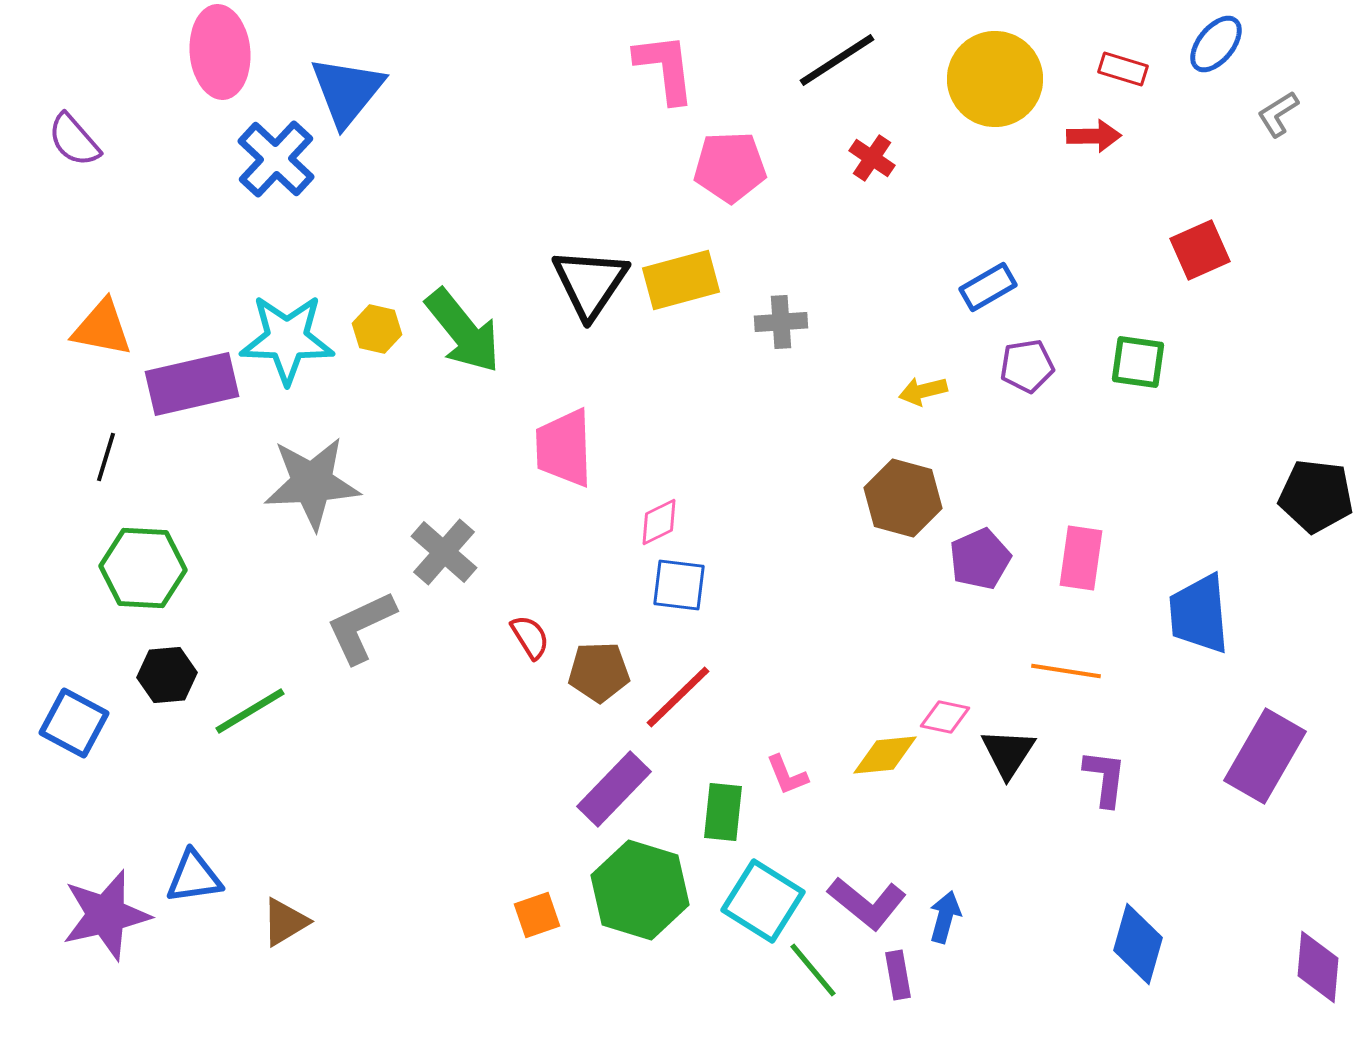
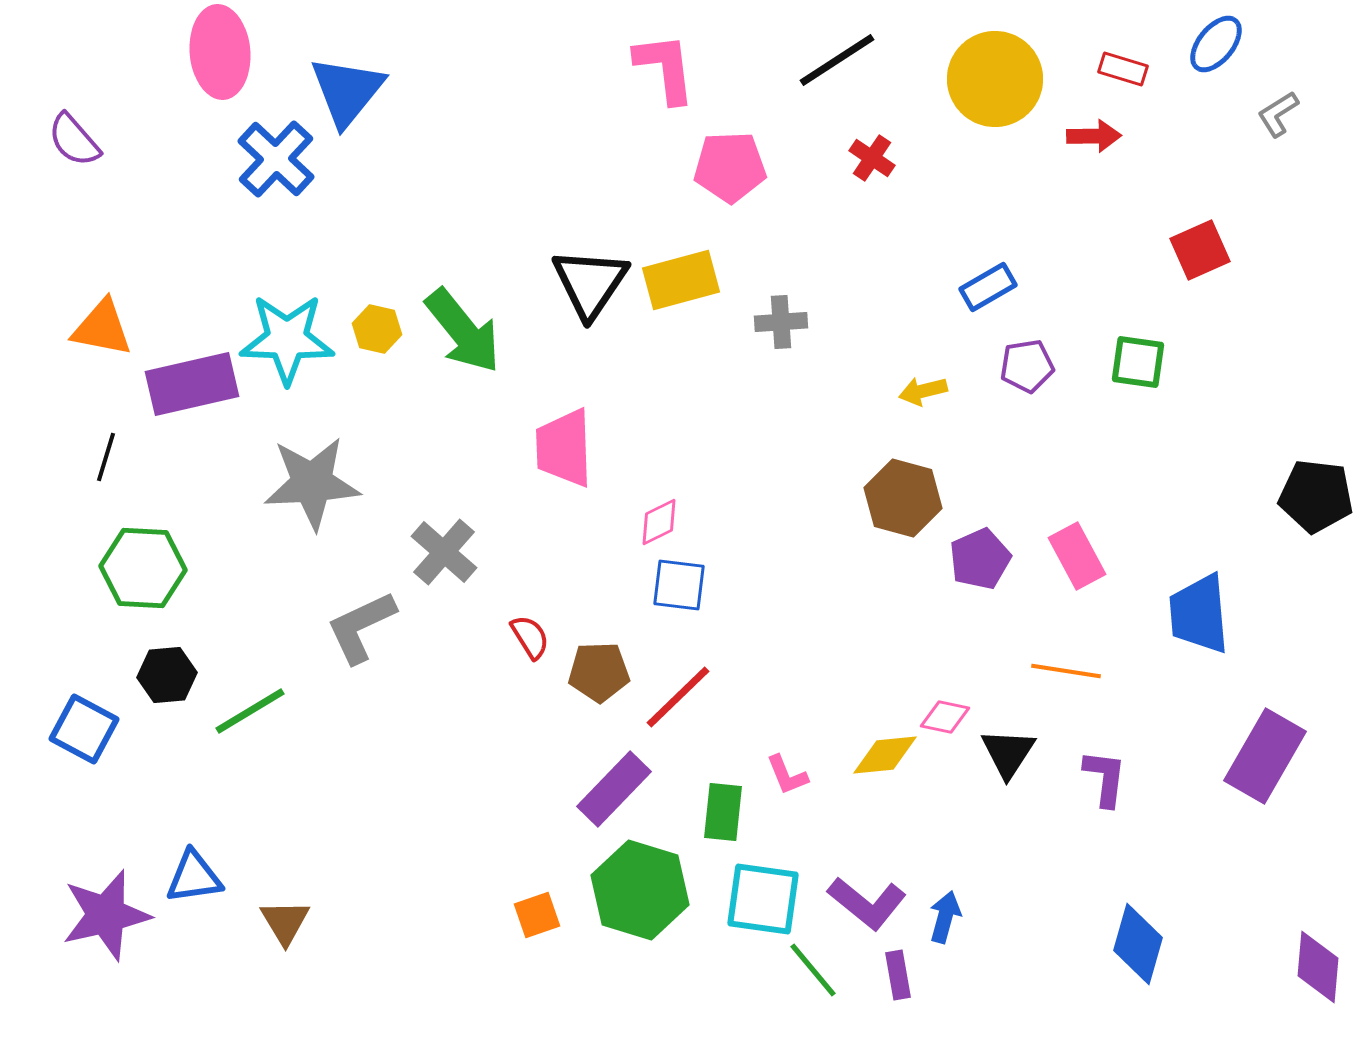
pink rectangle at (1081, 558): moved 4 px left, 2 px up; rotated 36 degrees counterclockwise
blue square at (74, 723): moved 10 px right, 6 px down
cyan square at (763, 901): moved 2 px up; rotated 24 degrees counterclockwise
brown triangle at (285, 922): rotated 30 degrees counterclockwise
